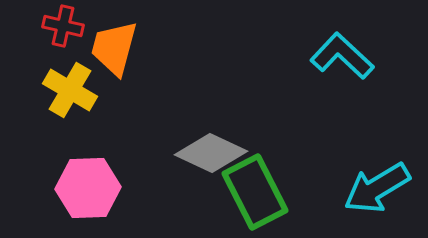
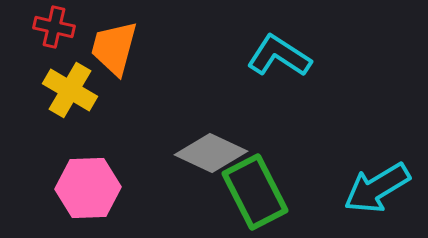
red cross: moved 9 px left, 1 px down
cyan L-shape: moved 63 px left; rotated 10 degrees counterclockwise
